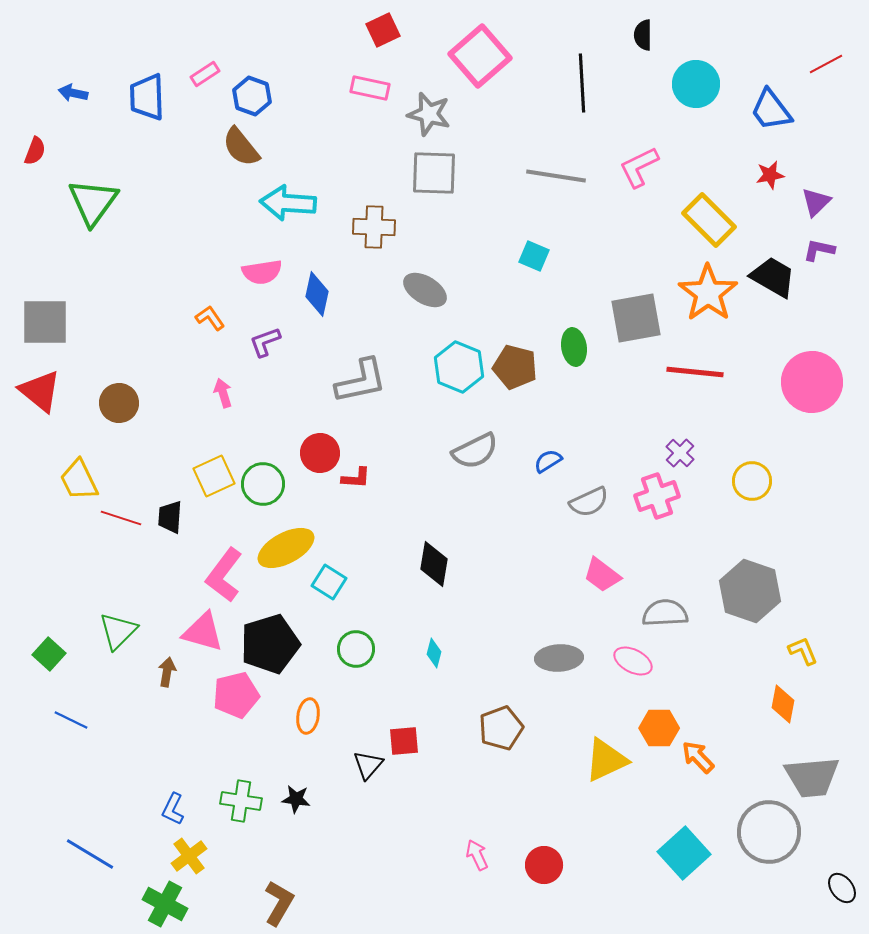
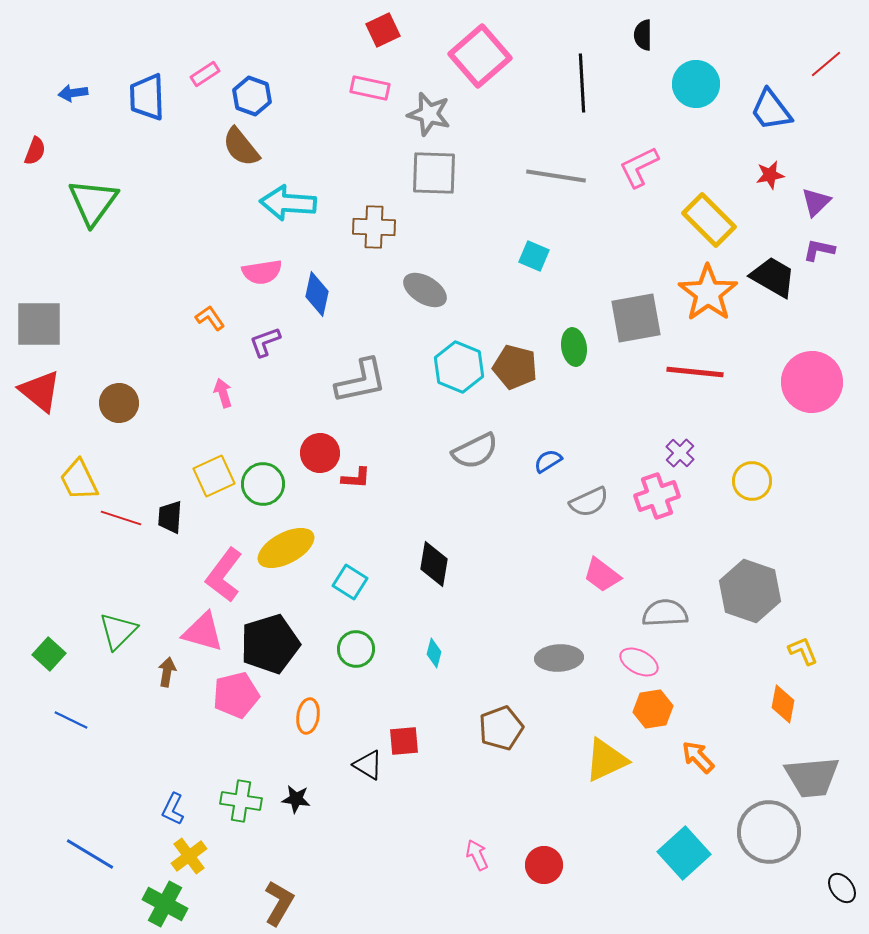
red line at (826, 64): rotated 12 degrees counterclockwise
blue arrow at (73, 93): rotated 20 degrees counterclockwise
gray square at (45, 322): moved 6 px left, 2 px down
cyan square at (329, 582): moved 21 px right
pink ellipse at (633, 661): moved 6 px right, 1 px down
orange hexagon at (659, 728): moved 6 px left, 19 px up; rotated 9 degrees counterclockwise
black triangle at (368, 765): rotated 40 degrees counterclockwise
